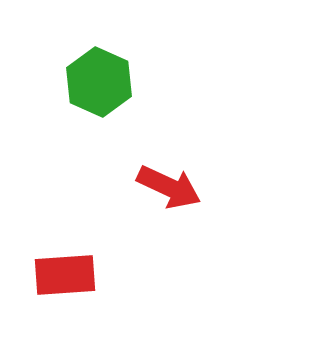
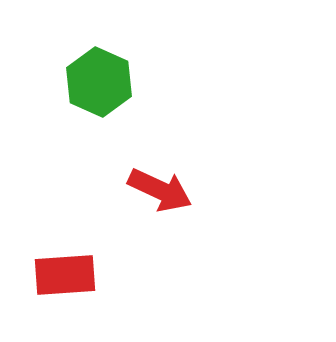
red arrow: moved 9 px left, 3 px down
